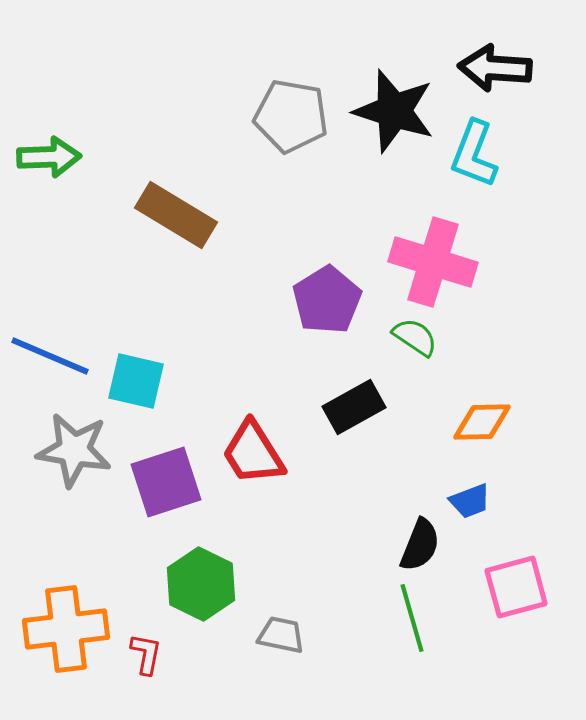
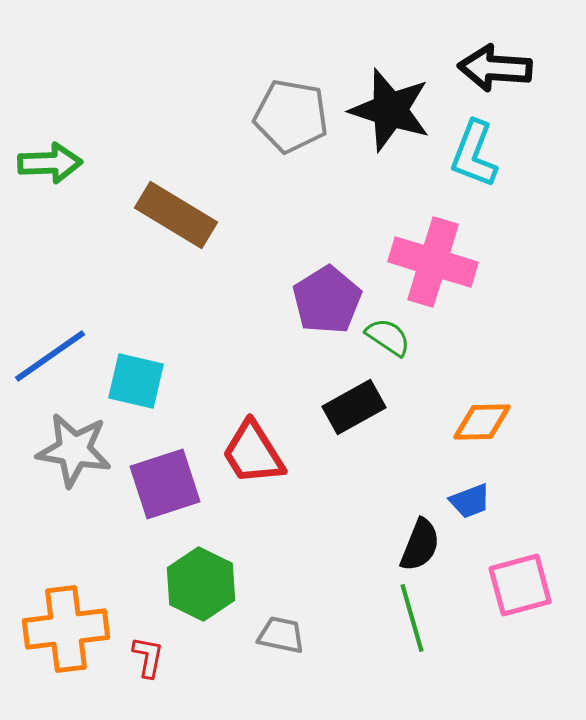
black star: moved 4 px left, 1 px up
green arrow: moved 1 px right, 6 px down
green semicircle: moved 27 px left
blue line: rotated 58 degrees counterclockwise
purple square: moved 1 px left, 2 px down
pink square: moved 4 px right, 2 px up
red L-shape: moved 2 px right, 3 px down
